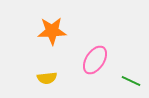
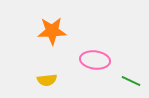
pink ellipse: rotated 64 degrees clockwise
yellow semicircle: moved 2 px down
